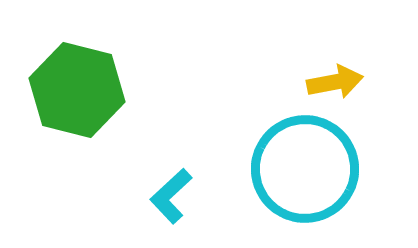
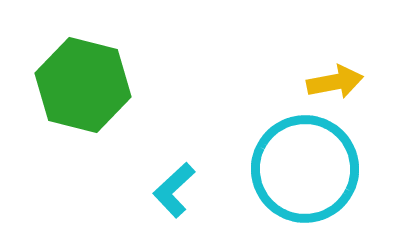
green hexagon: moved 6 px right, 5 px up
cyan L-shape: moved 3 px right, 6 px up
